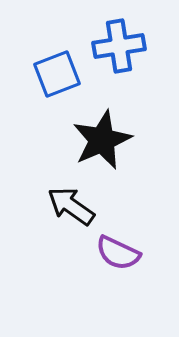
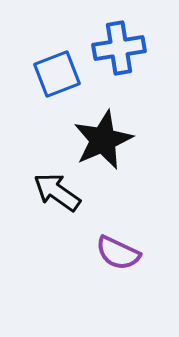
blue cross: moved 2 px down
black star: moved 1 px right
black arrow: moved 14 px left, 14 px up
